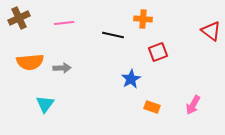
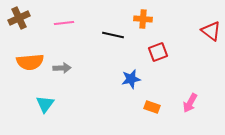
blue star: rotated 18 degrees clockwise
pink arrow: moved 3 px left, 2 px up
